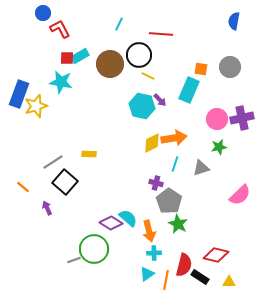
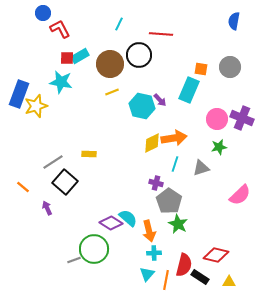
yellow line at (148, 76): moved 36 px left, 16 px down; rotated 48 degrees counterclockwise
purple cross at (242, 118): rotated 35 degrees clockwise
cyan triangle at (147, 274): rotated 14 degrees counterclockwise
